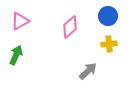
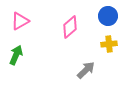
gray arrow: moved 2 px left, 1 px up
